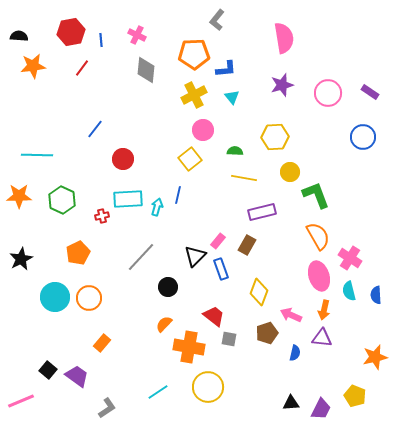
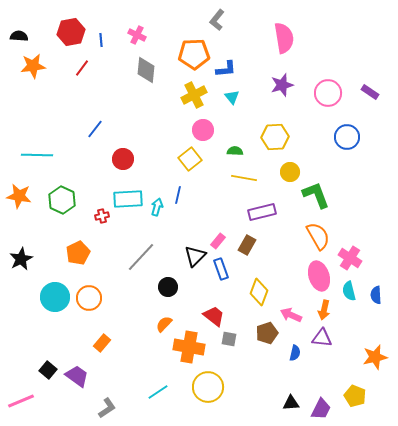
blue circle at (363, 137): moved 16 px left
orange star at (19, 196): rotated 10 degrees clockwise
